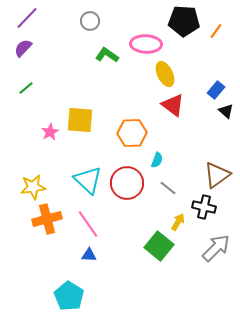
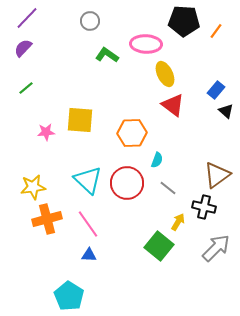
pink star: moved 4 px left; rotated 24 degrees clockwise
